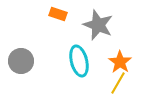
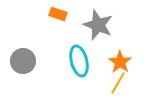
gray circle: moved 2 px right
